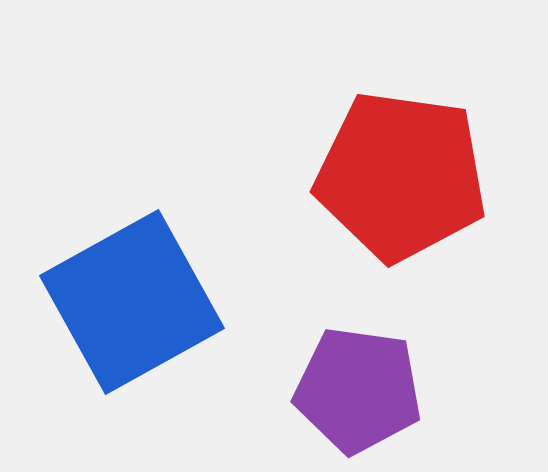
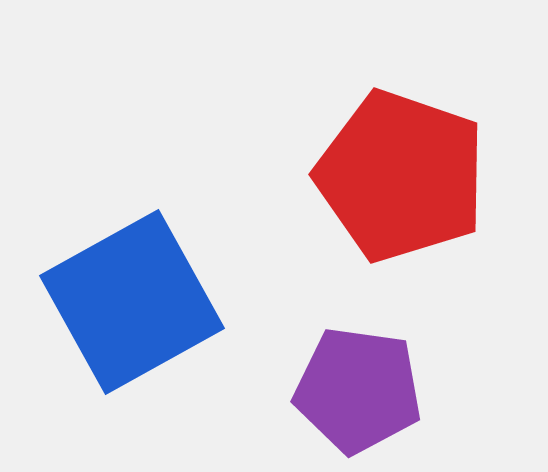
red pentagon: rotated 11 degrees clockwise
